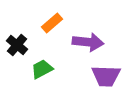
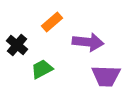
orange rectangle: moved 1 px up
